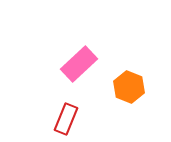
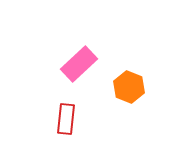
red rectangle: rotated 16 degrees counterclockwise
